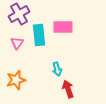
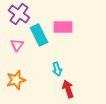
purple cross: rotated 25 degrees counterclockwise
cyan rectangle: rotated 20 degrees counterclockwise
pink triangle: moved 2 px down
